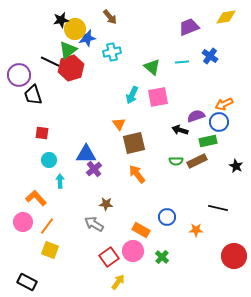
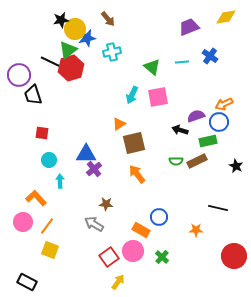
brown arrow at (110, 17): moved 2 px left, 2 px down
orange triangle at (119, 124): rotated 32 degrees clockwise
blue circle at (167, 217): moved 8 px left
